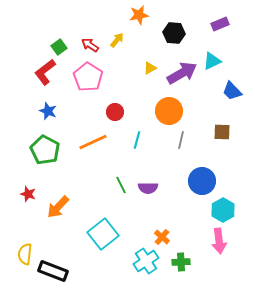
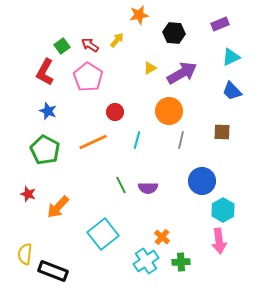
green square: moved 3 px right, 1 px up
cyan triangle: moved 19 px right, 4 px up
red L-shape: rotated 24 degrees counterclockwise
